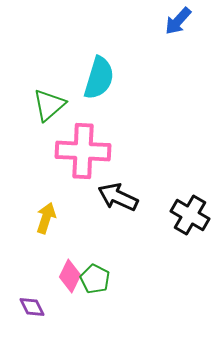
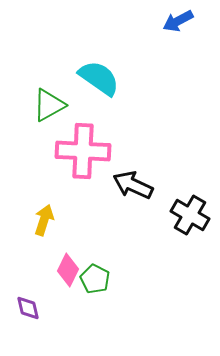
blue arrow: rotated 20 degrees clockwise
cyan semicircle: rotated 72 degrees counterclockwise
green triangle: rotated 12 degrees clockwise
black arrow: moved 15 px right, 12 px up
yellow arrow: moved 2 px left, 2 px down
pink diamond: moved 2 px left, 6 px up
purple diamond: moved 4 px left, 1 px down; rotated 12 degrees clockwise
